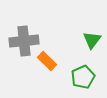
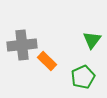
gray cross: moved 2 px left, 4 px down
